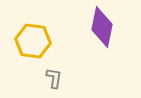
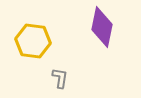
gray L-shape: moved 6 px right
